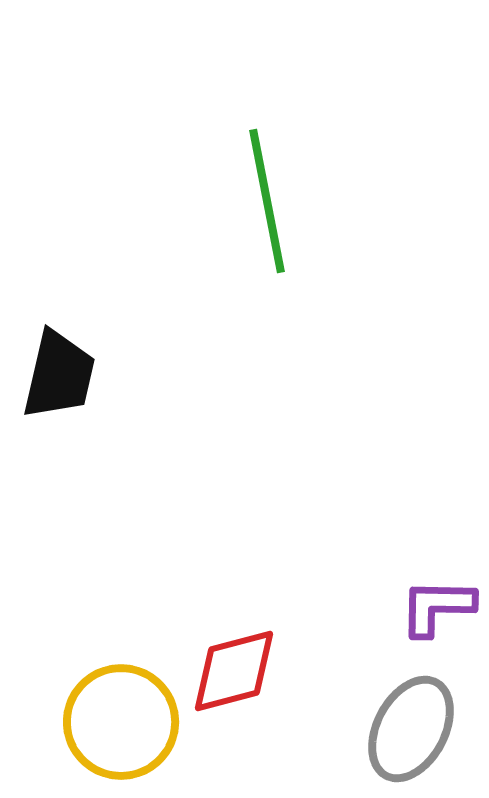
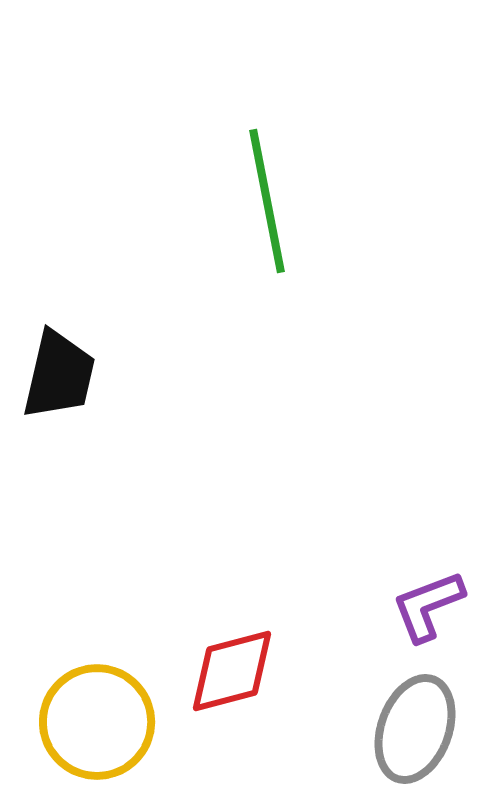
purple L-shape: moved 9 px left, 1 px up; rotated 22 degrees counterclockwise
red diamond: moved 2 px left
yellow circle: moved 24 px left
gray ellipse: moved 4 px right; rotated 8 degrees counterclockwise
